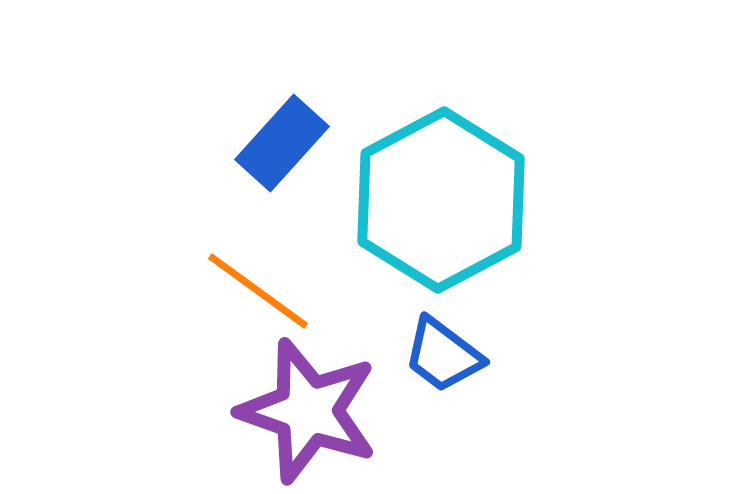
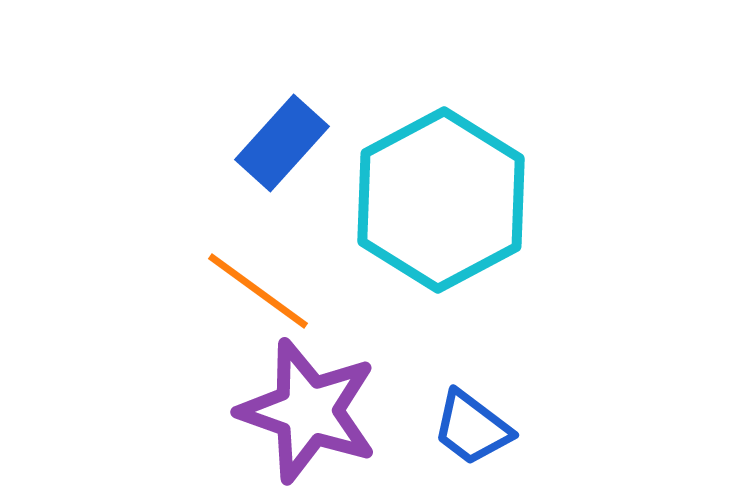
blue trapezoid: moved 29 px right, 73 px down
